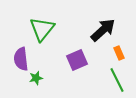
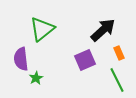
green triangle: rotated 12 degrees clockwise
purple square: moved 8 px right
green star: rotated 16 degrees counterclockwise
